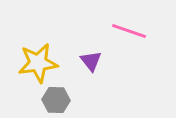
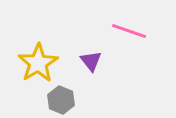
yellow star: rotated 24 degrees counterclockwise
gray hexagon: moved 5 px right; rotated 20 degrees clockwise
